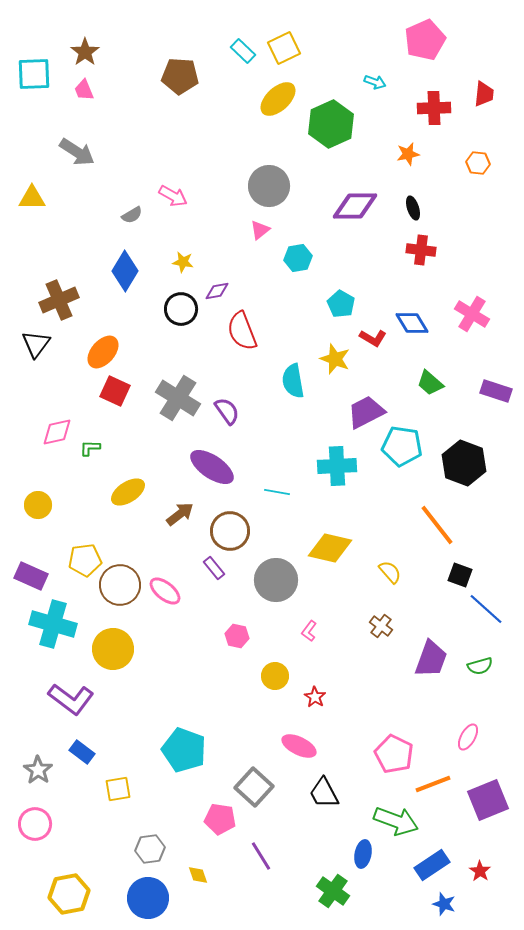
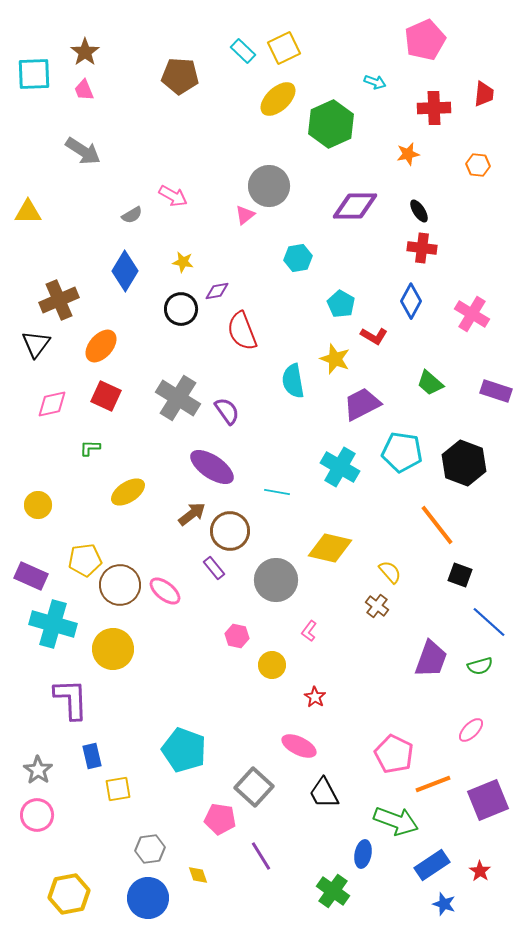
gray arrow at (77, 152): moved 6 px right, 1 px up
orange hexagon at (478, 163): moved 2 px down
yellow triangle at (32, 198): moved 4 px left, 14 px down
black ellipse at (413, 208): moved 6 px right, 3 px down; rotated 15 degrees counterclockwise
pink triangle at (260, 230): moved 15 px left, 15 px up
red cross at (421, 250): moved 1 px right, 2 px up
blue diamond at (412, 323): moved 1 px left, 22 px up; rotated 60 degrees clockwise
red L-shape at (373, 338): moved 1 px right, 2 px up
orange ellipse at (103, 352): moved 2 px left, 6 px up
red square at (115, 391): moved 9 px left, 5 px down
purple trapezoid at (366, 412): moved 4 px left, 8 px up
pink diamond at (57, 432): moved 5 px left, 28 px up
cyan pentagon at (402, 446): moved 6 px down
cyan cross at (337, 466): moved 3 px right, 1 px down; rotated 33 degrees clockwise
brown arrow at (180, 514): moved 12 px right
blue line at (486, 609): moved 3 px right, 13 px down
brown cross at (381, 626): moved 4 px left, 20 px up
yellow circle at (275, 676): moved 3 px left, 11 px up
purple L-shape at (71, 699): rotated 129 degrees counterclockwise
pink ellipse at (468, 737): moved 3 px right, 7 px up; rotated 16 degrees clockwise
blue rectangle at (82, 752): moved 10 px right, 4 px down; rotated 40 degrees clockwise
pink circle at (35, 824): moved 2 px right, 9 px up
